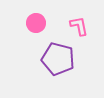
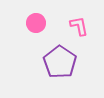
purple pentagon: moved 2 px right, 3 px down; rotated 20 degrees clockwise
